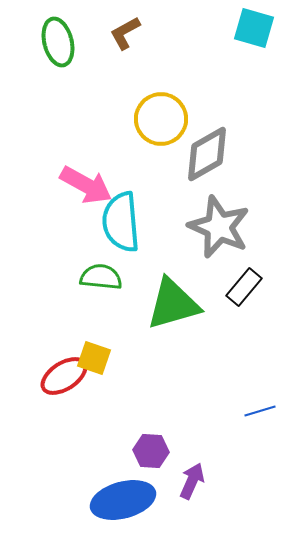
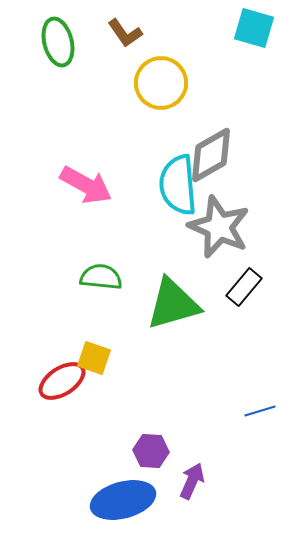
brown L-shape: rotated 96 degrees counterclockwise
yellow circle: moved 36 px up
gray diamond: moved 4 px right, 1 px down
cyan semicircle: moved 57 px right, 37 px up
red ellipse: moved 2 px left, 5 px down
